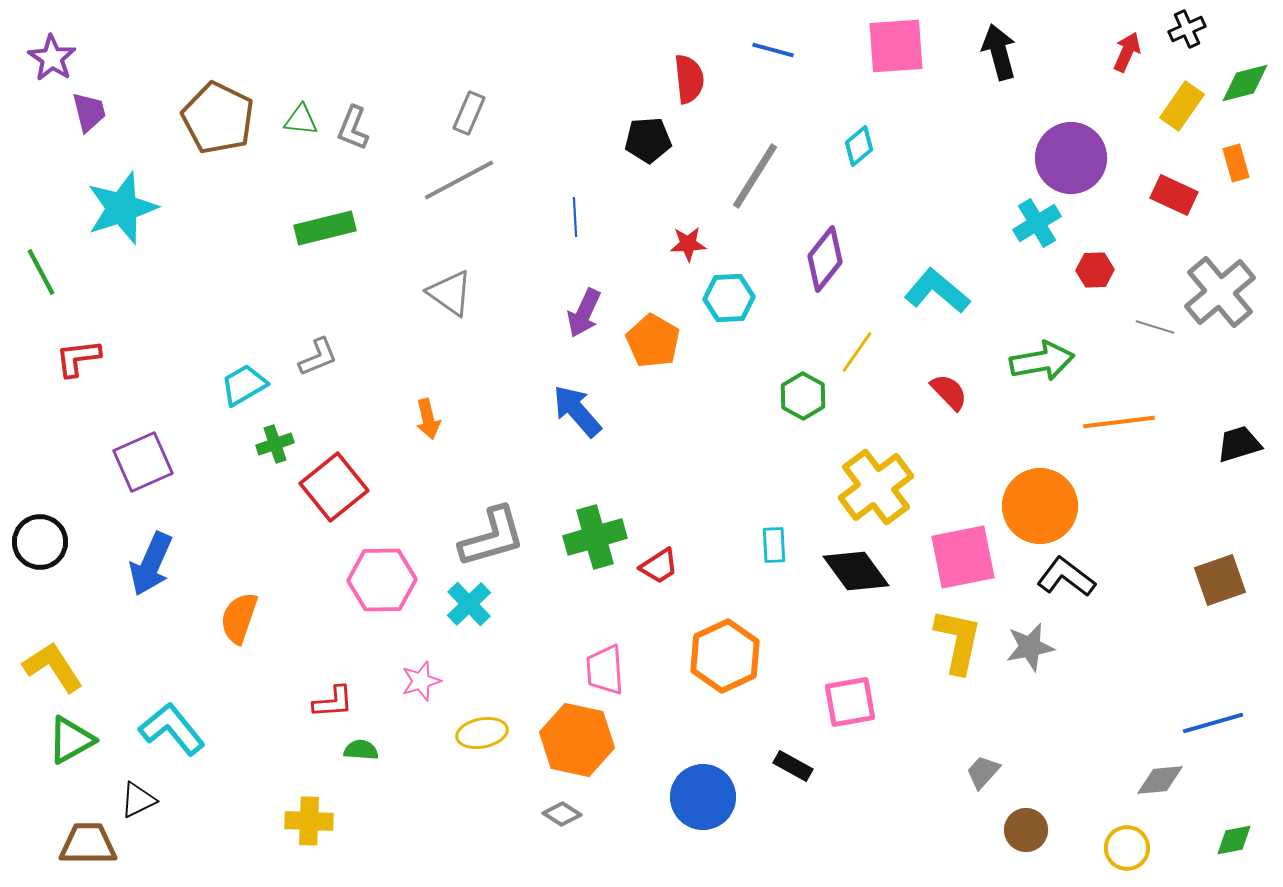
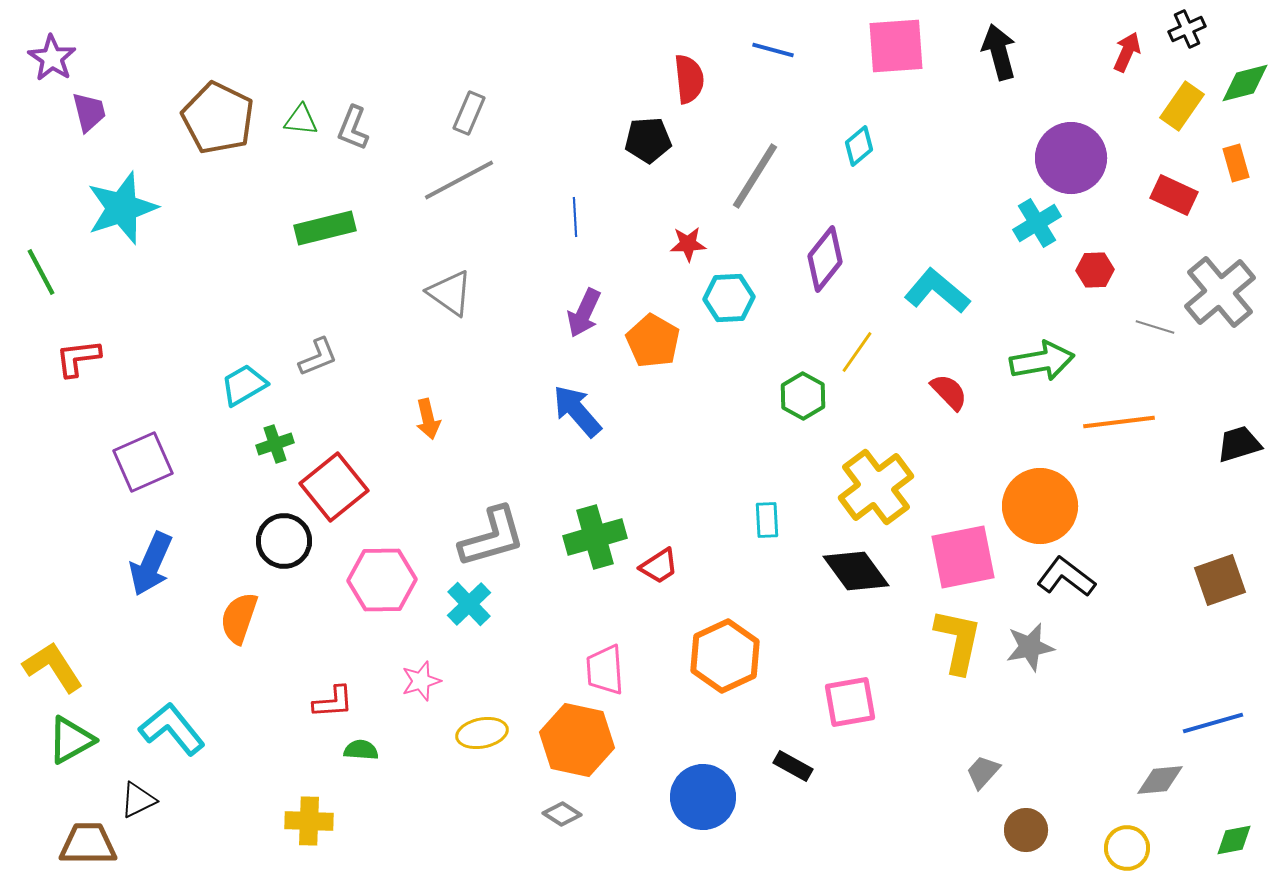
black circle at (40, 542): moved 244 px right, 1 px up
cyan rectangle at (774, 545): moved 7 px left, 25 px up
